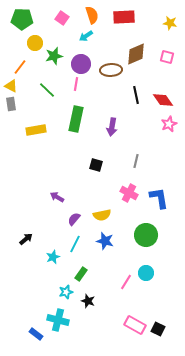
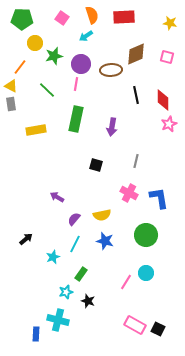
red diamond at (163, 100): rotated 35 degrees clockwise
blue rectangle at (36, 334): rotated 56 degrees clockwise
